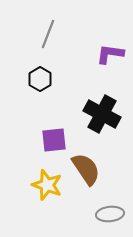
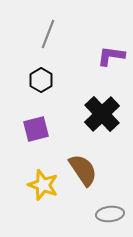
purple L-shape: moved 1 px right, 2 px down
black hexagon: moved 1 px right, 1 px down
black cross: rotated 18 degrees clockwise
purple square: moved 18 px left, 11 px up; rotated 8 degrees counterclockwise
brown semicircle: moved 3 px left, 1 px down
yellow star: moved 4 px left
